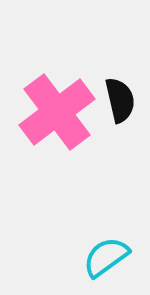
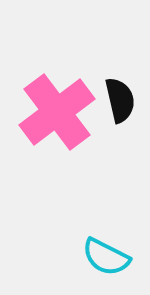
cyan semicircle: rotated 117 degrees counterclockwise
